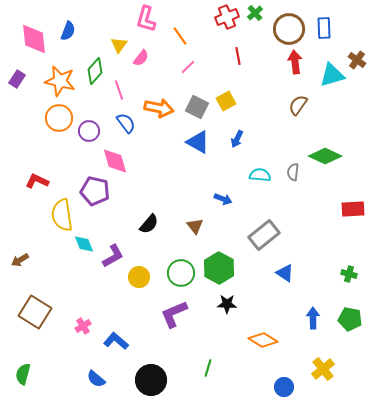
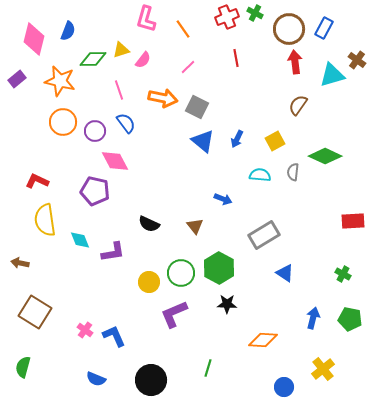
green cross at (255, 13): rotated 21 degrees counterclockwise
blue rectangle at (324, 28): rotated 30 degrees clockwise
orange line at (180, 36): moved 3 px right, 7 px up
pink diamond at (34, 39): rotated 20 degrees clockwise
yellow triangle at (119, 45): moved 2 px right, 5 px down; rotated 36 degrees clockwise
red line at (238, 56): moved 2 px left, 2 px down
pink semicircle at (141, 58): moved 2 px right, 2 px down
green diamond at (95, 71): moved 2 px left, 12 px up; rotated 48 degrees clockwise
purple rectangle at (17, 79): rotated 18 degrees clockwise
yellow square at (226, 101): moved 49 px right, 40 px down
orange arrow at (159, 108): moved 4 px right, 10 px up
orange circle at (59, 118): moved 4 px right, 4 px down
purple circle at (89, 131): moved 6 px right
blue triangle at (198, 142): moved 5 px right, 1 px up; rotated 10 degrees clockwise
pink diamond at (115, 161): rotated 12 degrees counterclockwise
red rectangle at (353, 209): moved 12 px down
yellow semicircle at (62, 215): moved 17 px left, 5 px down
black semicircle at (149, 224): rotated 75 degrees clockwise
gray rectangle at (264, 235): rotated 8 degrees clockwise
cyan diamond at (84, 244): moved 4 px left, 4 px up
purple L-shape at (113, 256): moved 4 px up; rotated 20 degrees clockwise
brown arrow at (20, 260): moved 3 px down; rotated 42 degrees clockwise
green cross at (349, 274): moved 6 px left; rotated 14 degrees clockwise
yellow circle at (139, 277): moved 10 px right, 5 px down
blue arrow at (313, 318): rotated 15 degrees clockwise
pink cross at (83, 326): moved 2 px right, 4 px down; rotated 21 degrees counterclockwise
orange diamond at (263, 340): rotated 28 degrees counterclockwise
blue L-shape at (116, 341): moved 2 px left, 5 px up; rotated 25 degrees clockwise
green semicircle at (23, 374): moved 7 px up
blue semicircle at (96, 379): rotated 18 degrees counterclockwise
